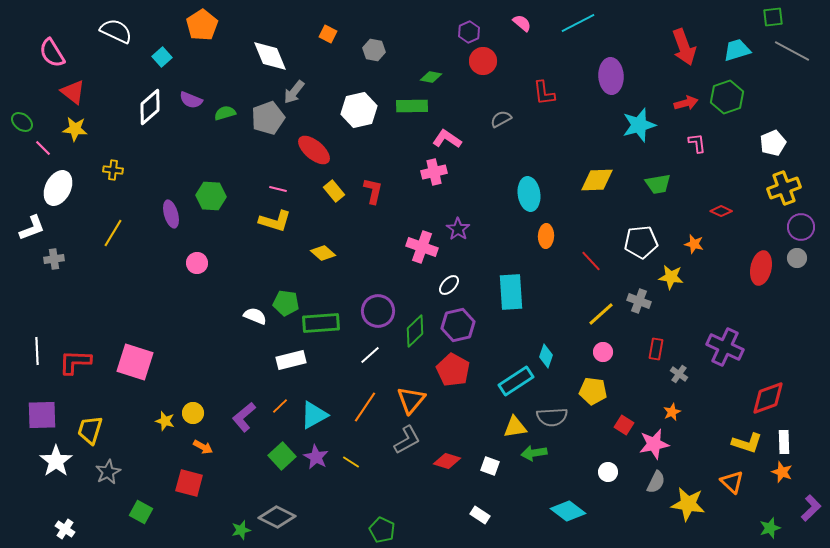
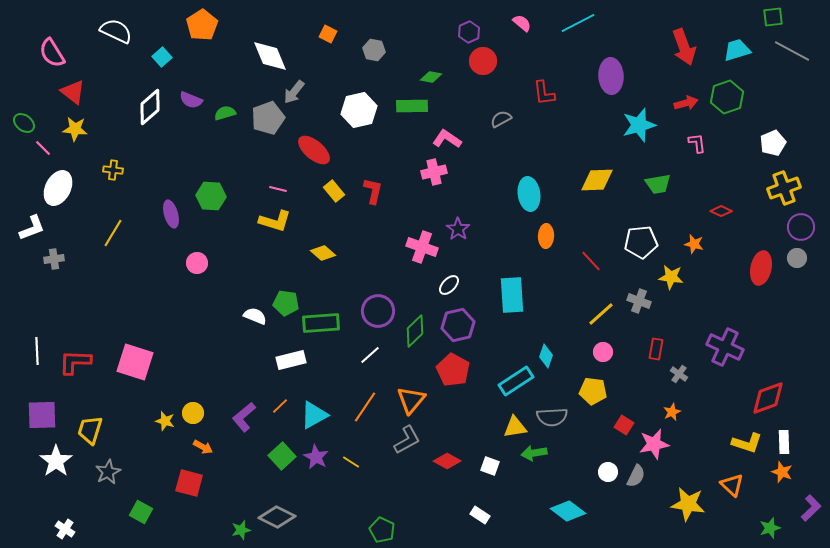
green ellipse at (22, 122): moved 2 px right, 1 px down
cyan rectangle at (511, 292): moved 1 px right, 3 px down
red diamond at (447, 461): rotated 12 degrees clockwise
gray semicircle at (656, 482): moved 20 px left, 6 px up
orange triangle at (732, 482): moved 3 px down
